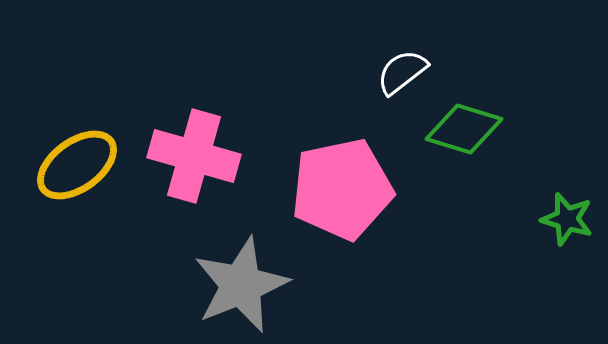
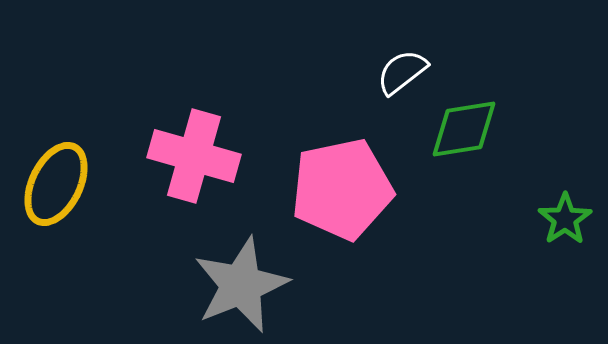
green diamond: rotated 26 degrees counterclockwise
yellow ellipse: moved 21 px left, 19 px down; rotated 28 degrees counterclockwise
green star: moved 2 px left; rotated 22 degrees clockwise
